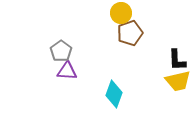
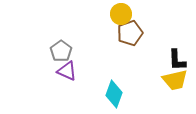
yellow circle: moved 1 px down
purple triangle: rotated 20 degrees clockwise
yellow trapezoid: moved 3 px left, 1 px up
